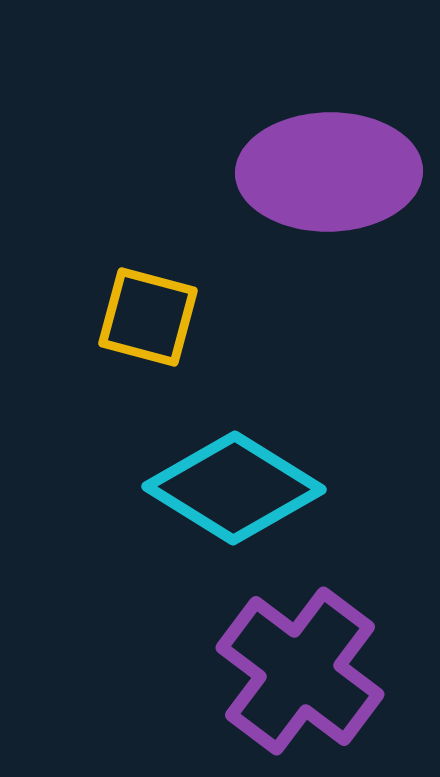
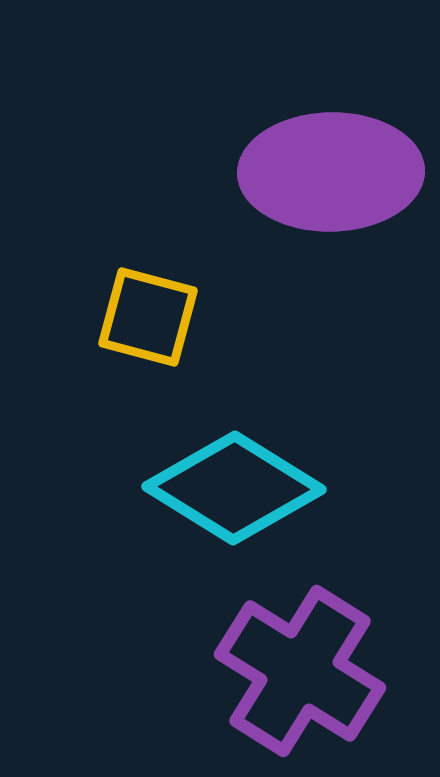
purple ellipse: moved 2 px right
purple cross: rotated 5 degrees counterclockwise
